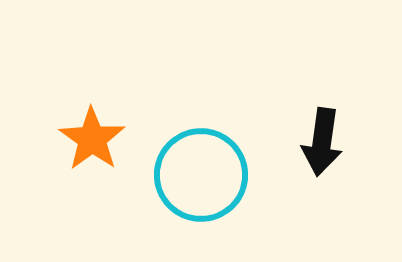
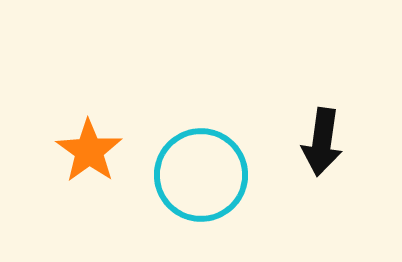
orange star: moved 3 px left, 12 px down
